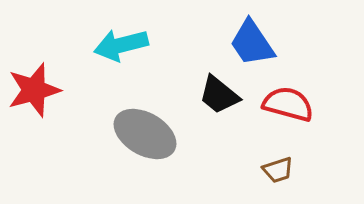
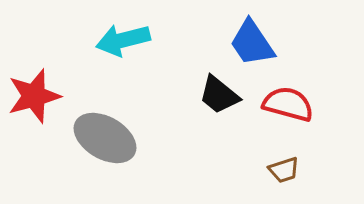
cyan arrow: moved 2 px right, 5 px up
red star: moved 6 px down
gray ellipse: moved 40 px left, 4 px down
brown trapezoid: moved 6 px right
